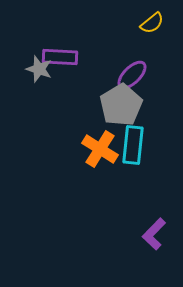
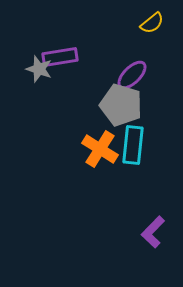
purple rectangle: rotated 12 degrees counterclockwise
gray pentagon: rotated 24 degrees counterclockwise
purple L-shape: moved 1 px left, 2 px up
